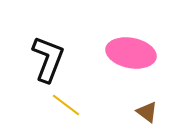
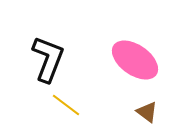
pink ellipse: moved 4 px right, 7 px down; rotated 24 degrees clockwise
